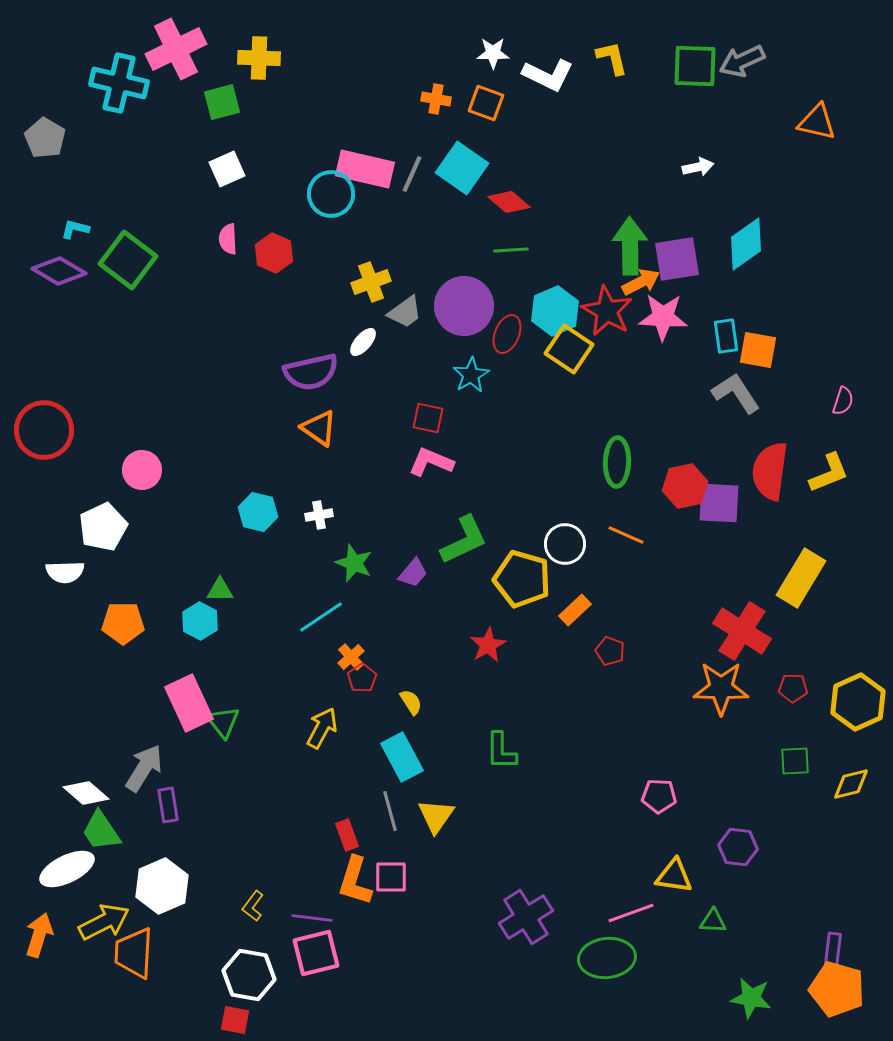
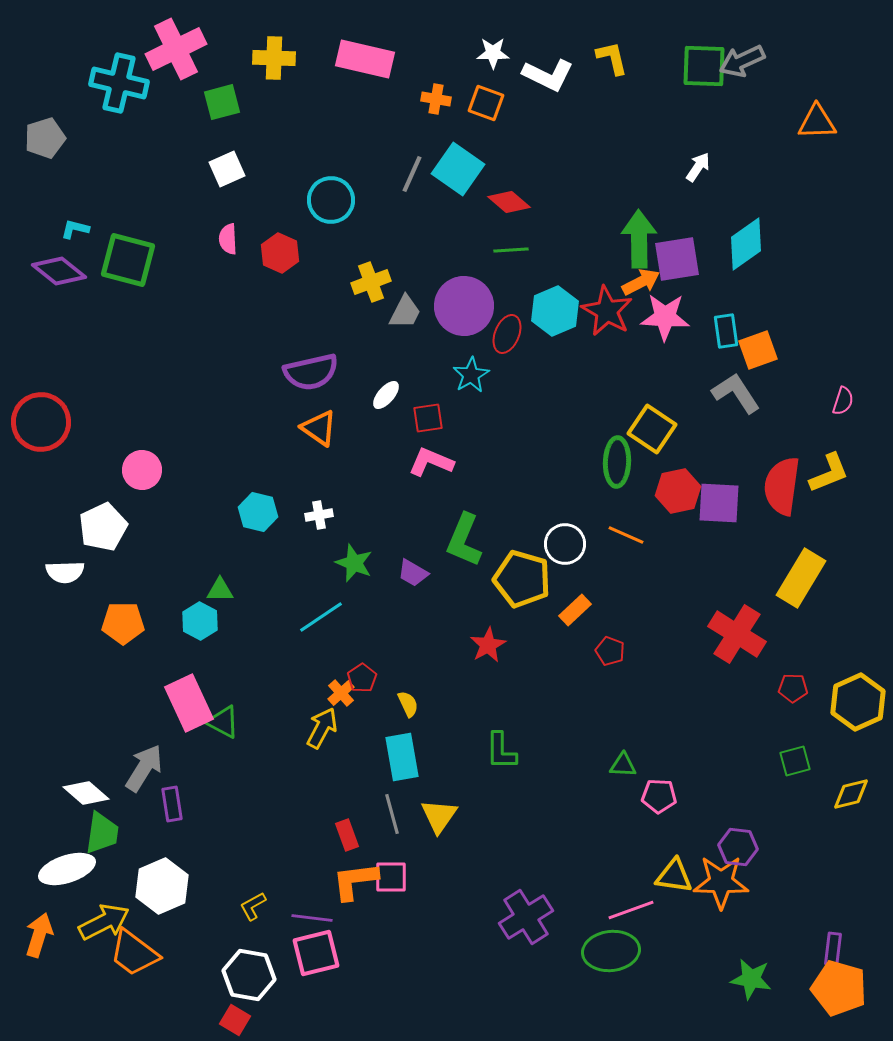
yellow cross at (259, 58): moved 15 px right
green square at (695, 66): moved 9 px right
orange triangle at (817, 122): rotated 15 degrees counterclockwise
gray pentagon at (45, 138): rotated 24 degrees clockwise
white arrow at (698, 167): rotated 44 degrees counterclockwise
cyan square at (462, 168): moved 4 px left, 1 px down
pink rectangle at (365, 169): moved 110 px up
cyan circle at (331, 194): moved 6 px down
green arrow at (630, 246): moved 9 px right, 7 px up
red hexagon at (274, 253): moved 6 px right
green square at (128, 260): rotated 22 degrees counterclockwise
purple diamond at (59, 271): rotated 8 degrees clockwise
gray trapezoid at (405, 312): rotated 27 degrees counterclockwise
pink star at (663, 317): moved 2 px right
cyan rectangle at (726, 336): moved 5 px up
white ellipse at (363, 342): moved 23 px right, 53 px down
yellow square at (569, 349): moved 83 px right, 80 px down
orange square at (758, 350): rotated 30 degrees counterclockwise
red square at (428, 418): rotated 20 degrees counterclockwise
red circle at (44, 430): moved 3 px left, 8 px up
red semicircle at (770, 471): moved 12 px right, 15 px down
red hexagon at (685, 486): moved 7 px left, 5 px down
green L-shape at (464, 540): rotated 138 degrees clockwise
purple trapezoid at (413, 573): rotated 80 degrees clockwise
red cross at (742, 631): moved 5 px left, 3 px down
orange cross at (351, 657): moved 10 px left, 36 px down
orange star at (721, 688): moved 194 px down
yellow semicircle at (411, 702): moved 3 px left, 2 px down; rotated 8 degrees clockwise
green triangle at (223, 722): rotated 24 degrees counterclockwise
cyan rectangle at (402, 757): rotated 18 degrees clockwise
green square at (795, 761): rotated 12 degrees counterclockwise
yellow diamond at (851, 784): moved 10 px down
purple rectangle at (168, 805): moved 4 px right, 1 px up
gray line at (390, 811): moved 2 px right, 3 px down
yellow triangle at (436, 816): moved 3 px right
green trapezoid at (101, 831): moved 1 px right, 2 px down; rotated 138 degrees counterclockwise
white ellipse at (67, 869): rotated 8 degrees clockwise
orange L-shape at (355, 881): rotated 66 degrees clockwise
yellow L-shape at (253, 906): rotated 24 degrees clockwise
pink line at (631, 913): moved 3 px up
green triangle at (713, 921): moved 90 px left, 156 px up
orange trapezoid at (134, 953): rotated 56 degrees counterclockwise
green ellipse at (607, 958): moved 4 px right, 7 px up
orange pentagon at (837, 989): moved 2 px right, 1 px up
green star at (751, 998): moved 19 px up
red square at (235, 1020): rotated 20 degrees clockwise
